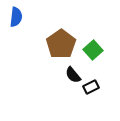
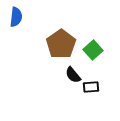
black rectangle: rotated 21 degrees clockwise
